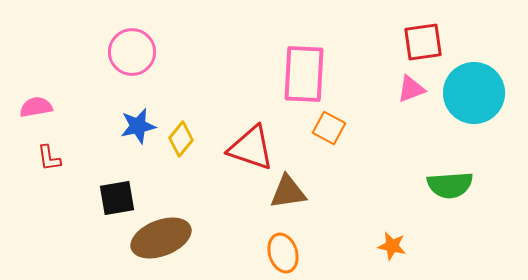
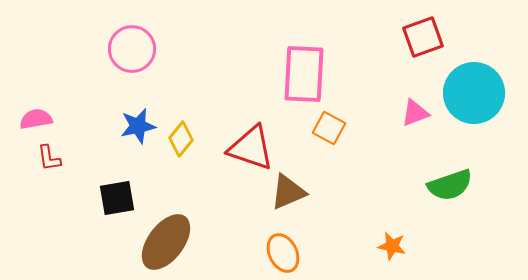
red square: moved 5 px up; rotated 12 degrees counterclockwise
pink circle: moved 3 px up
pink triangle: moved 4 px right, 24 px down
pink semicircle: moved 12 px down
green semicircle: rotated 15 degrees counterclockwise
brown triangle: rotated 15 degrees counterclockwise
brown ellipse: moved 5 px right, 4 px down; rotated 32 degrees counterclockwise
orange ellipse: rotated 9 degrees counterclockwise
